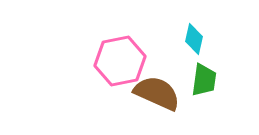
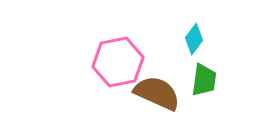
cyan diamond: rotated 24 degrees clockwise
pink hexagon: moved 2 px left, 1 px down
